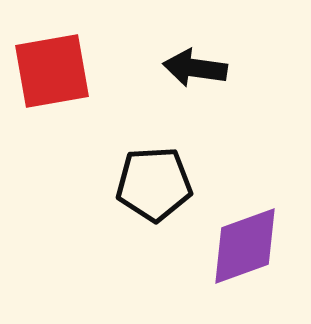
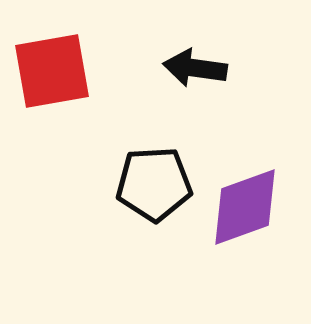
purple diamond: moved 39 px up
